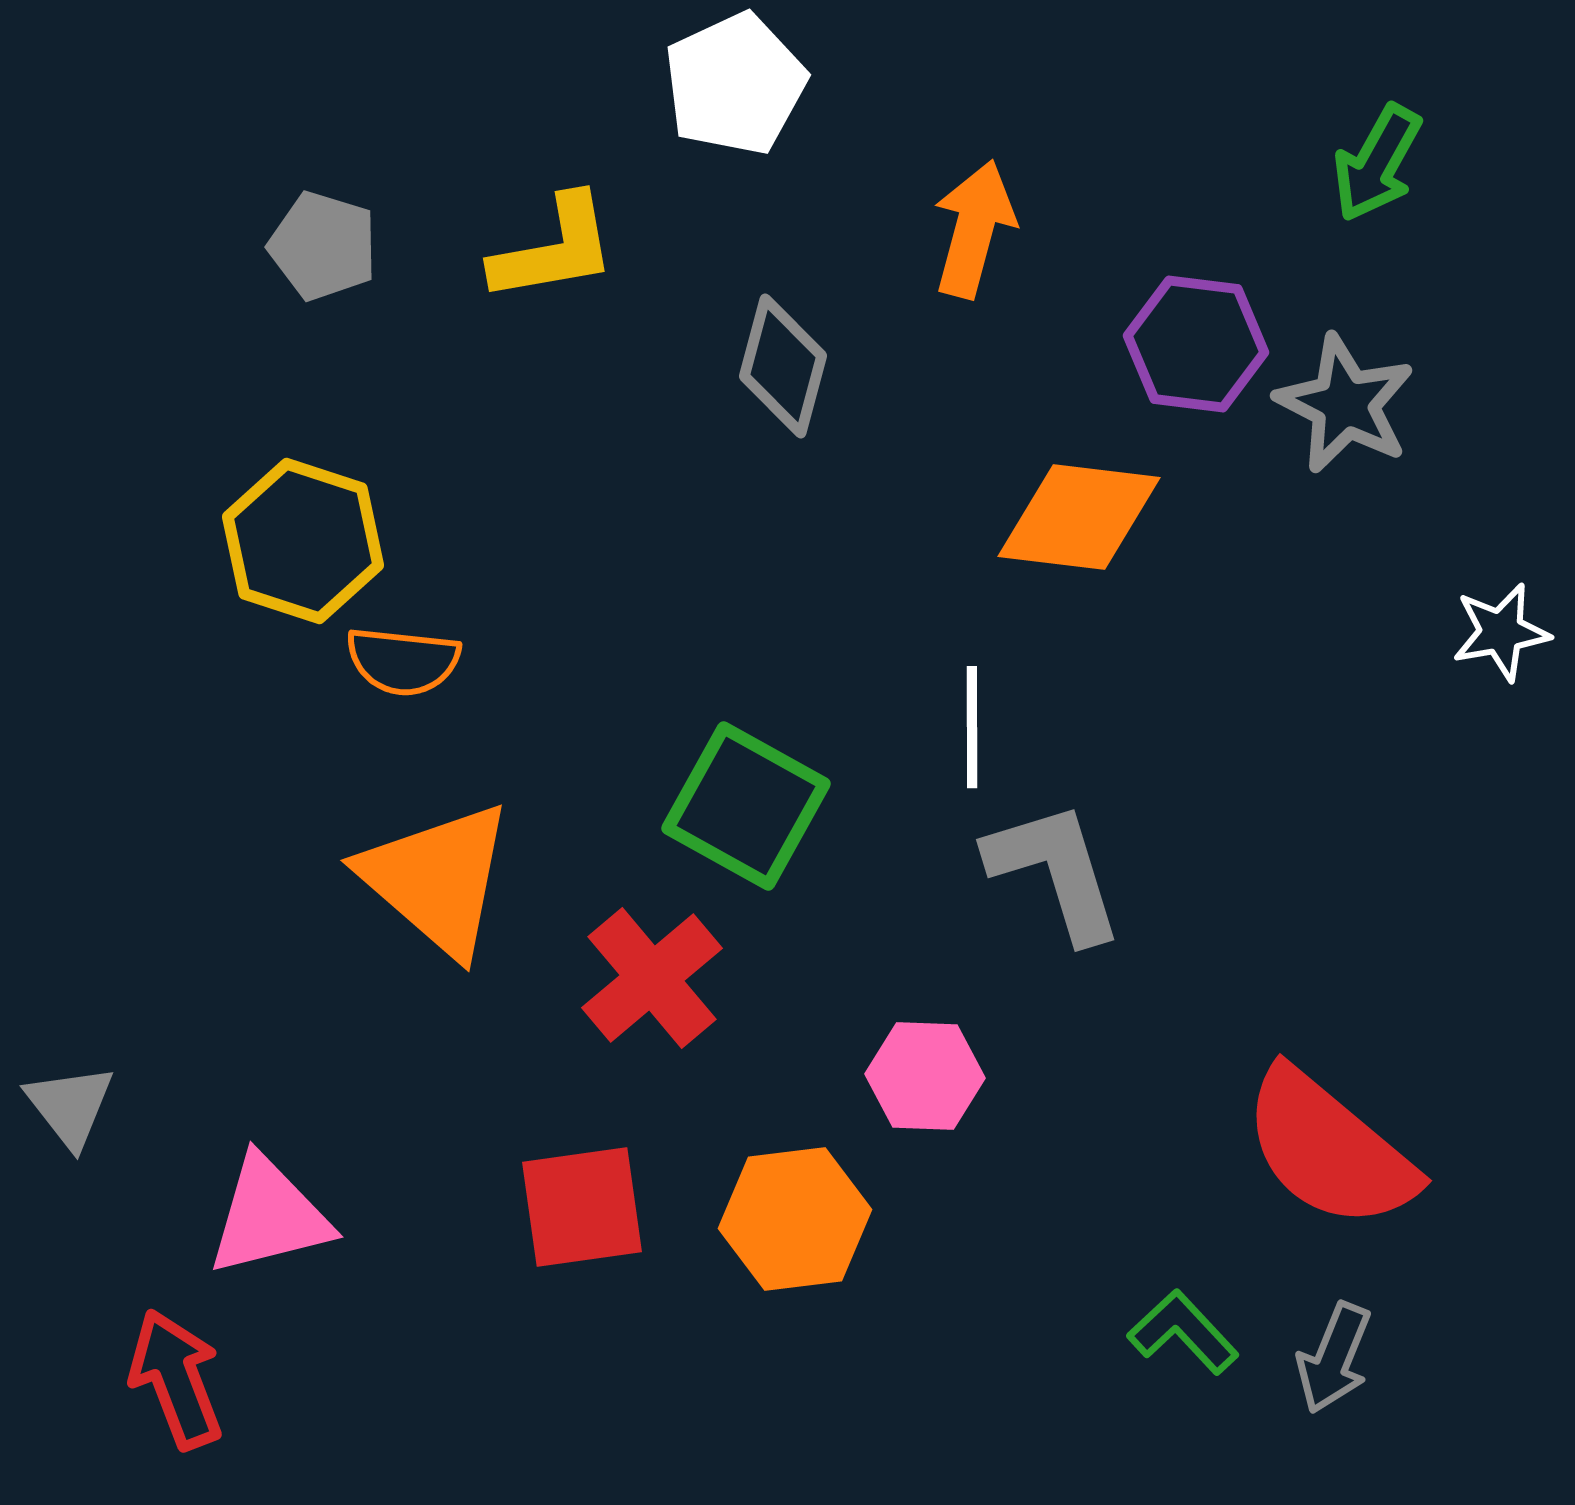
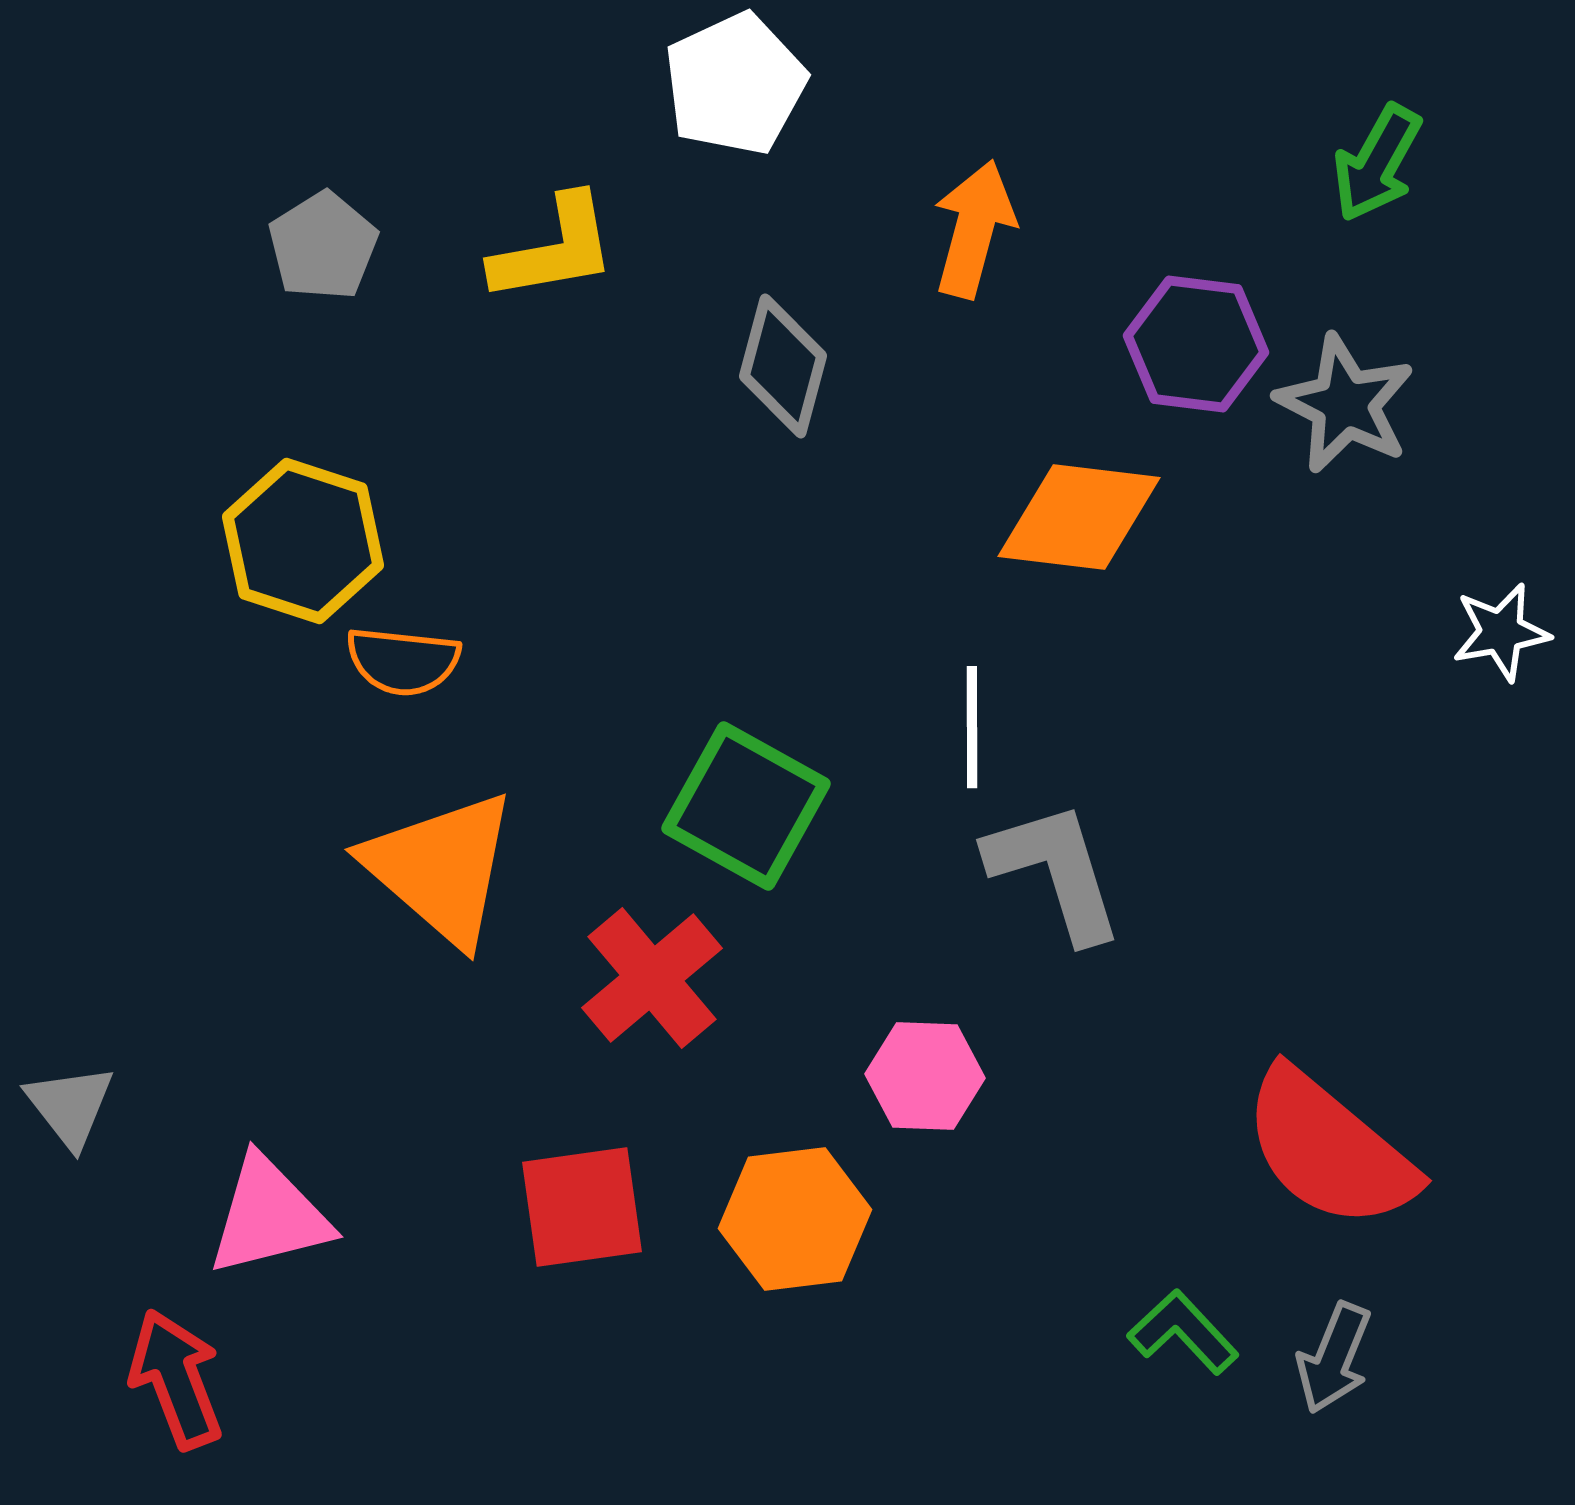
gray pentagon: rotated 23 degrees clockwise
orange triangle: moved 4 px right, 11 px up
